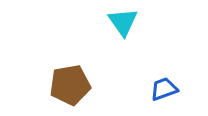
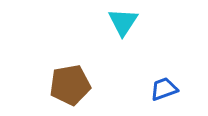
cyan triangle: rotated 8 degrees clockwise
